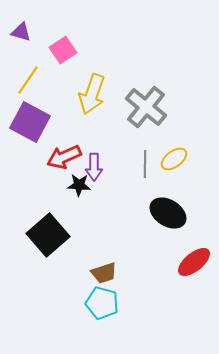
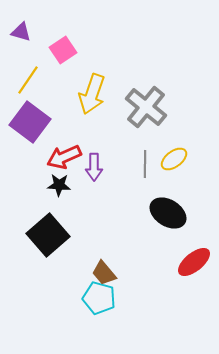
purple square: rotated 9 degrees clockwise
black star: moved 20 px left
brown trapezoid: rotated 68 degrees clockwise
cyan pentagon: moved 3 px left, 5 px up
